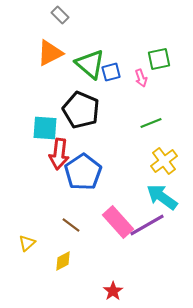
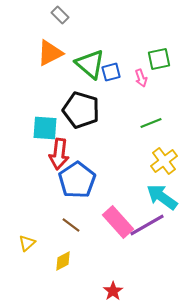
black pentagon: rotated 6 degrees counterclockwise
blue pentagon: moved 6 px left, 8 px down
